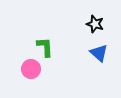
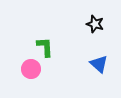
blue triangle: moved 11 px down
